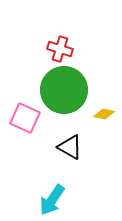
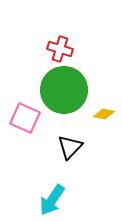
black triangle: rotated 44 degrees clockwise
